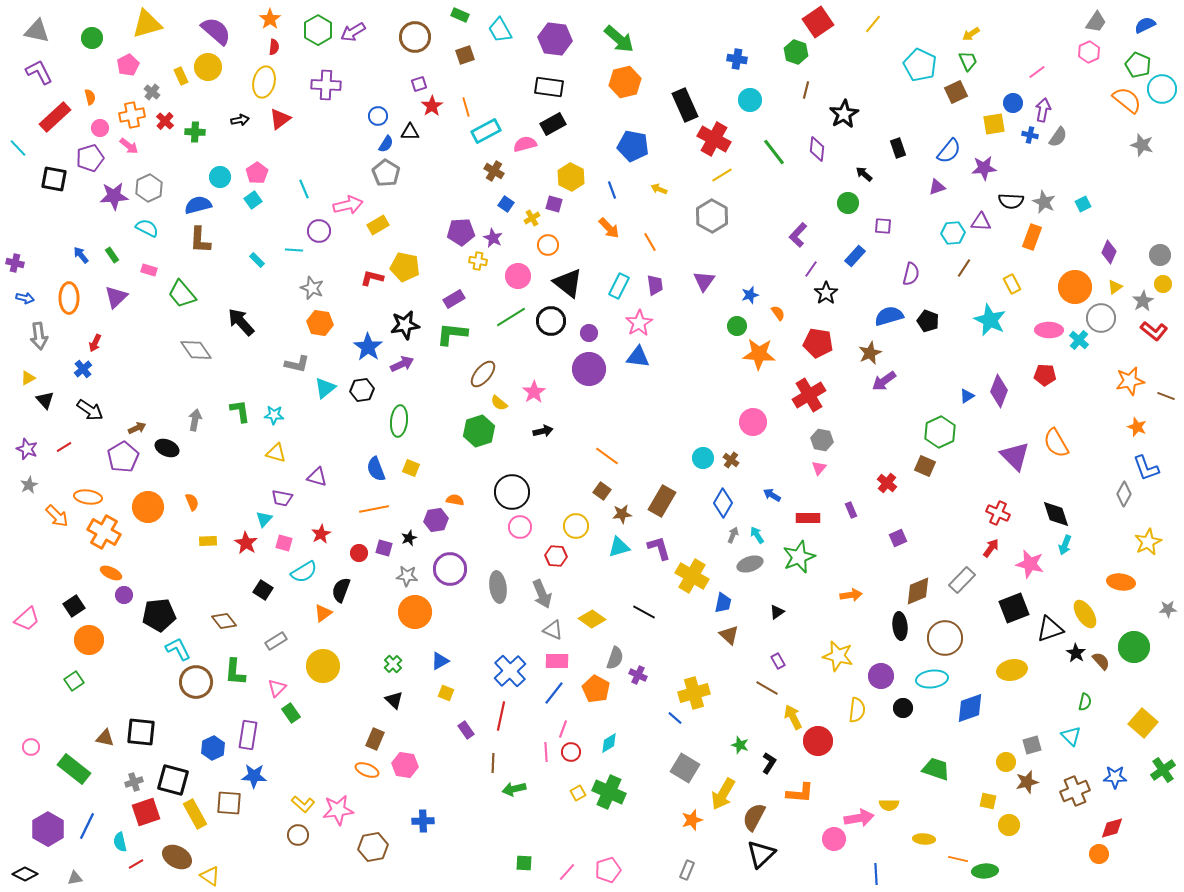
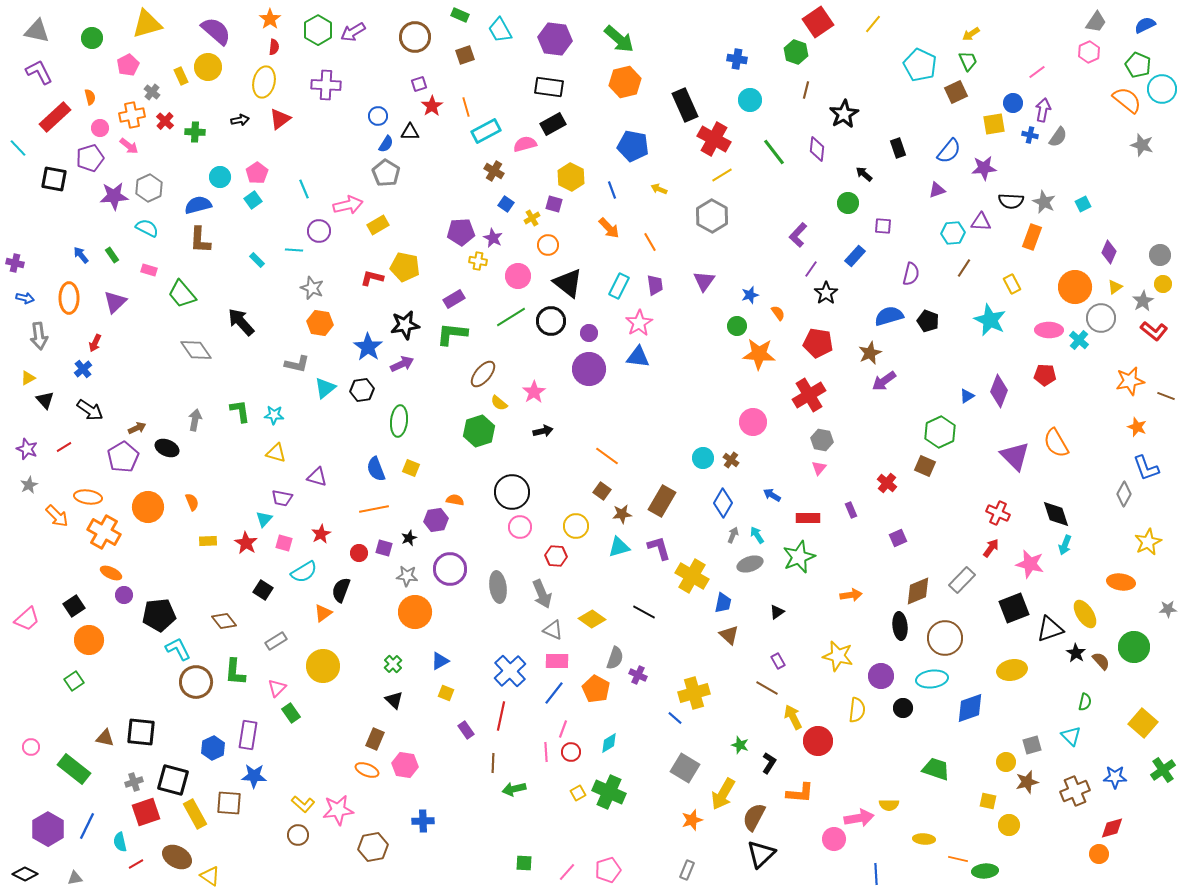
purple triangle at (937, 187): moved 3 px down
purple triangle at (116, 297): moved 1 px left, 5 px down
